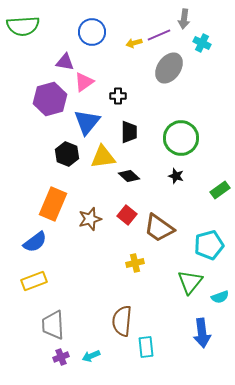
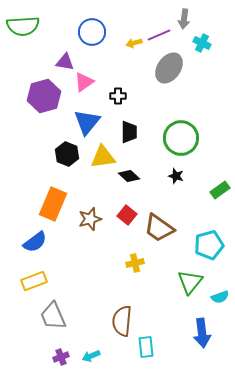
purple hexagon: moved 6 px left, 3 px up
gray trapezoid: moved 9 px up; rotated 20 degrees counterclockwise
